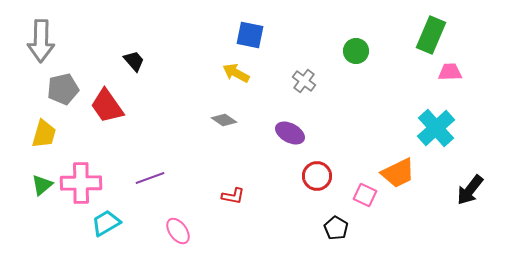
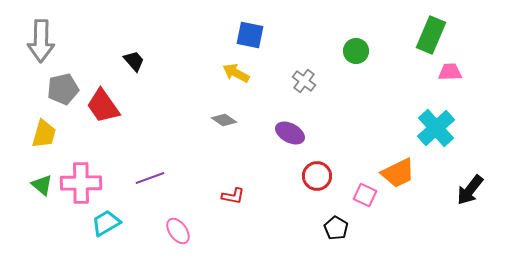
red trapezoid: moved 4 px left
green triangle: rotated 40 degrees counterclockwise
